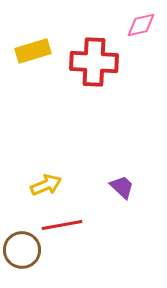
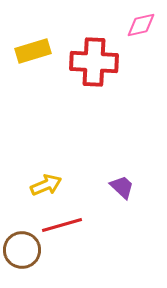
red line: rotated 6 degrees counterclockwise
